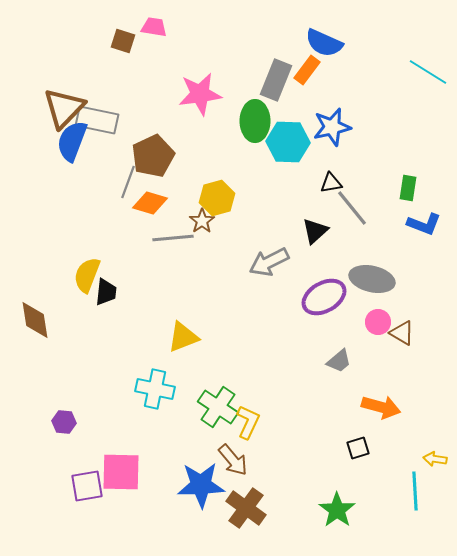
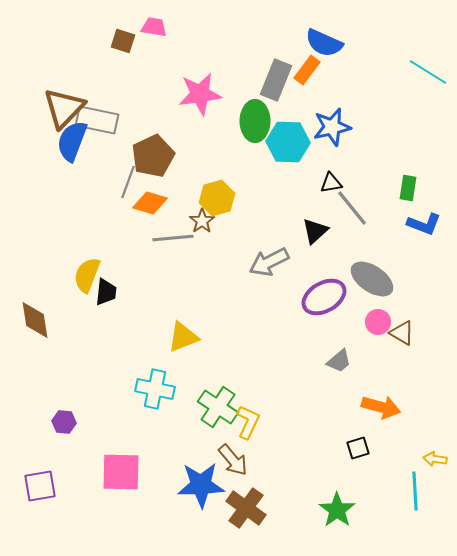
gray ellipse at (372, 279): rotated 21 degrees clockwise
purple square at (87, 486): moved 47 px left
